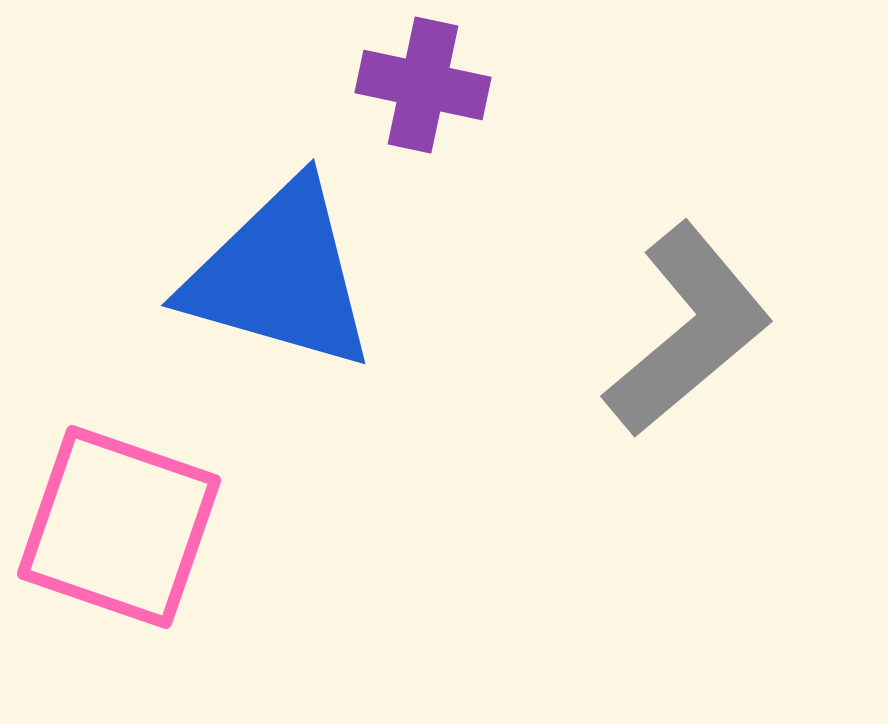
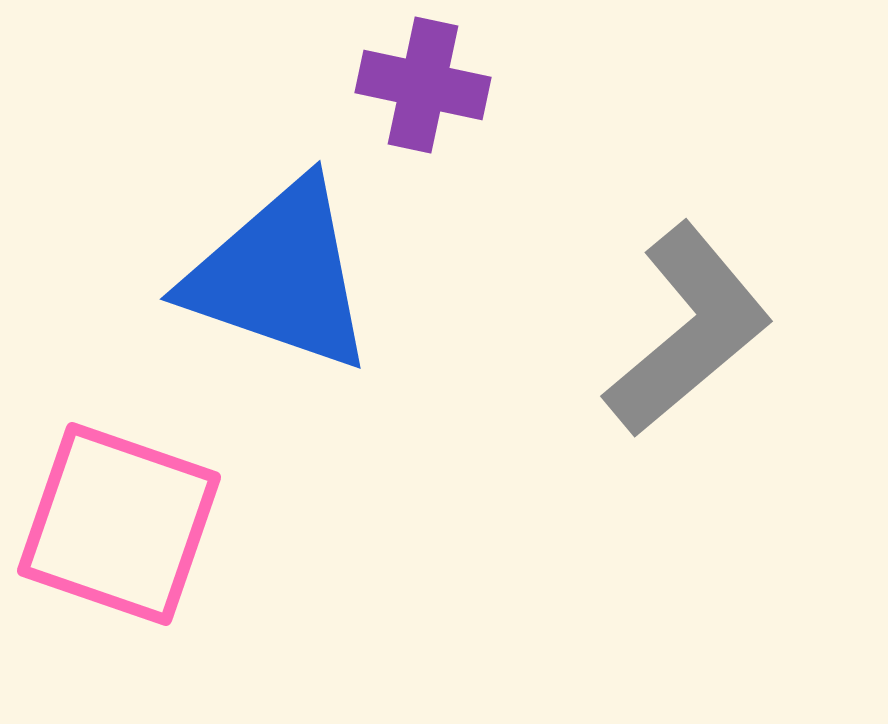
blue triangle: rotated 3 degrees clockwise
pink square: moved 3 px up
